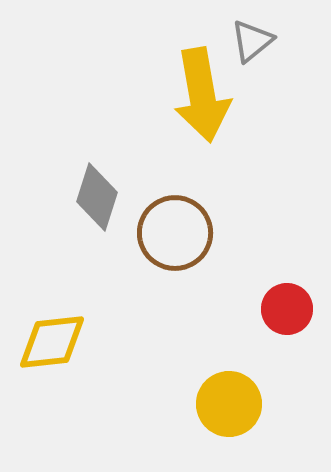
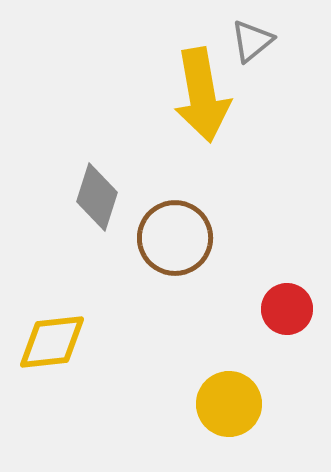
brown circle: moved 5 px down
